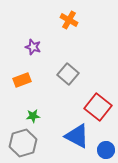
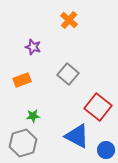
orange cross: rotated 12 degrees clockwise
